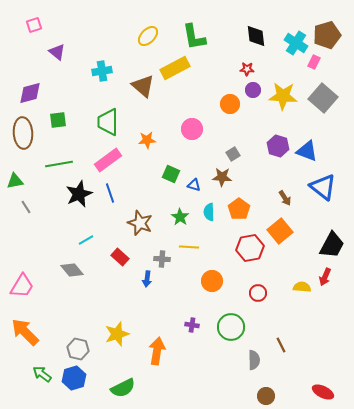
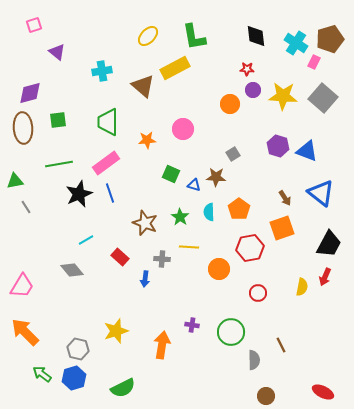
brown pentagon at (327, 35): moved 3 px right, 4 px down
pink circle at (192, 129): moved 9 px left
brown ellipse at (23, 133): moved 5 px up
pink rectangle at (108, 160): moved 2 px left, 3 px down
brown star at (222, 177): moved 6 px left
blue triangle at (323, 187): moved 2 px left, 6 px down
brown star at (140, 223): moved 5 px right
orange square at (280, 231): moved 2 px right, 3 px up; rotated 20 degrees clockwise
black trapezoid at (332, 245): moved 3 px left, 1 px up
blue arrow at (147, 279): moved 2 px left
orange circle at (212, 281): moved 7 px right, 12 px up
yellow semicircle at (302, 287): rotated 96 degrees clockwise
green circle at (231, 327): moved 5 px down
yellow star at (117, 334): moved 1 px left, 3 px up
orange arrow at (157, 351): moved 5 px right, 6 px up
